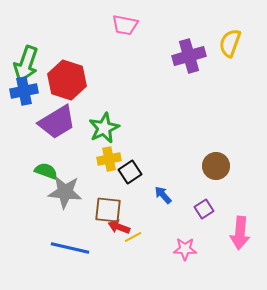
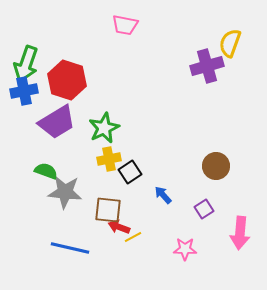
purple cross: moved 18 px right, 10 px down
